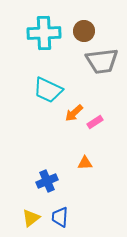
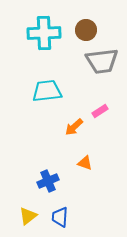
brown circle: moved 2 px right, 1 px up
cyan trapezoid: moved 1 px left, 1 px down; rotated 148 degrees clockwise
orange arrow: moved 14 px down
pink rectangle: moved 5 px right, 11 px up
orange triangle: rotated 21 degrees clockwise
blue cross: moved 1 px right
yellow triangle: moved 3 px left, 2 px up
